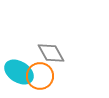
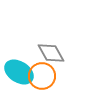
orange circle: moved 2 px right
